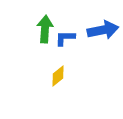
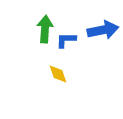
blue L-shape: moved 1 px right, 2 px down
yellow diamond: moved 2 px up; rotated 70 degrees counterclockwise
